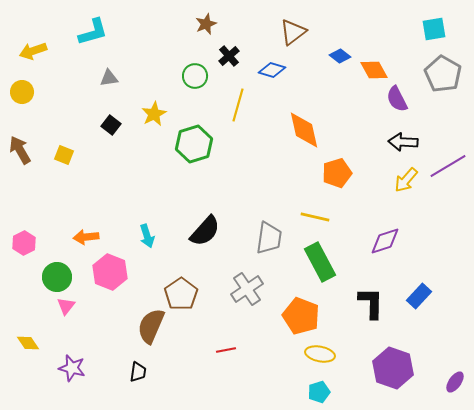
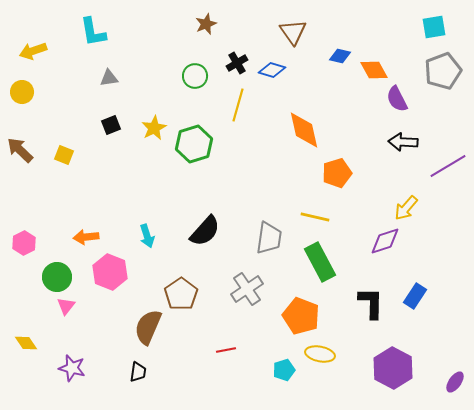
cyan square at (434, 29): moved 2 px up
cyan L-shape at (93, 32): rotated 96 degrees clockwise
brown triangle at (293, 32): rotated 28 degrees counterclockwise
black cross at (229, 56): moved 8 px right, 7 px down; rotated 10 degrees clockwise
blue diamond at (340, 56): rotated 25 degrees counterclockwise
gray pentagon at (443, 74): moved 3 px up; rotated 21 degrees clockwise
yellow star at (154, 114): moved 14 px down
black square at (111, 125): rotated 30 degrees clockwise
brown arrow at (20, 150): rotated 16 degrees counterclockwise
yellow arrow at (406, 180): moved 28 px down
blue rectangle at (419, 296): moved 4 px left; rotated 10 degrees counterclockwise
brown semicircle at (151, 326): moved 3 px left, 1 px down
yellow diamond at (28, 343): moved 2 px left
purple hexagon at (393, 368): rotated 9 degrees clockwise
cyan pentagon at (319, 392): moved 35 px left, 22 px up
